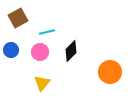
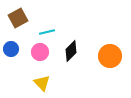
blue circle: moved 1 px up
orange circle: moved 16 px up
yellow triangle: rotated 24 degrees counterclockwise
